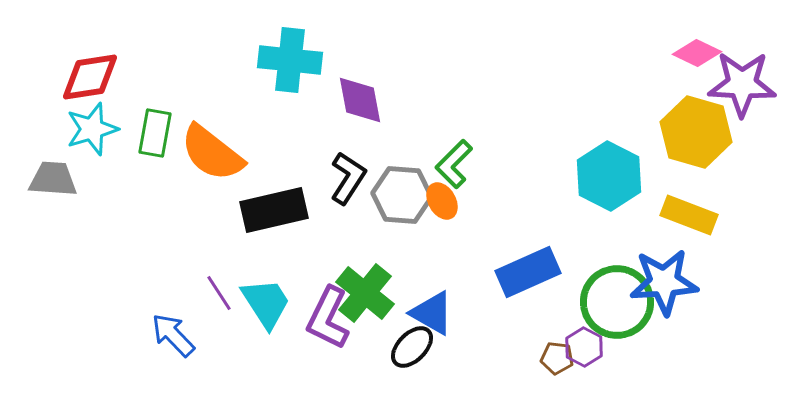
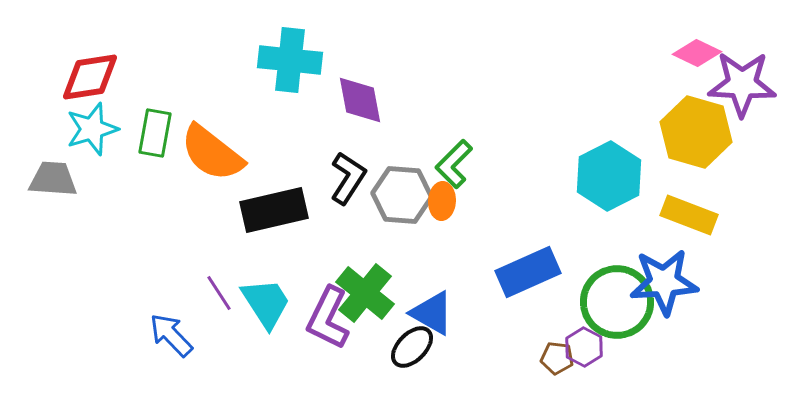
cyan hexagon: rotated 6 degrees clockwise
orange ellipse: rotated 33 degrees clockwise
blue arrow: moved 2 px left
